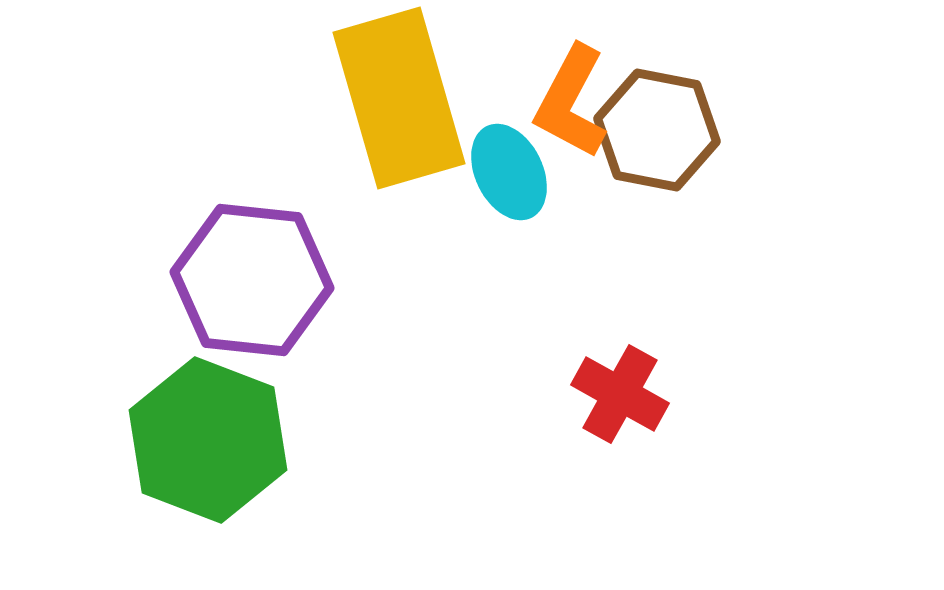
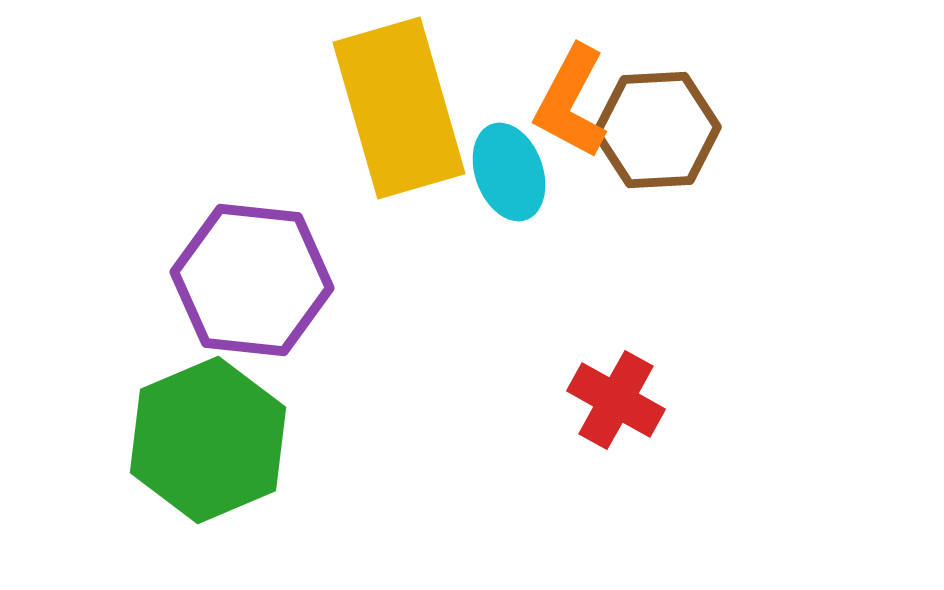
yellow rectangle: moved 10 px down
brown hexagon: rotated 14 degrees counterclockwise
cyan ellipse: rotated 6 degrees clockwise
red cross: moved 4 px left, 6 px down
green hexagon: rotated 16 degrees clockwise
